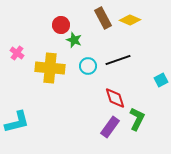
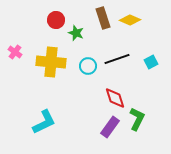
brown rectangle: rotated 10 degrees clockwise
red circle: moved 5 px left, 5 px up
green star: moved 2 px right, 7 px up
pink cross: moved 2 px left, 1 px up
black line: moved 1 px left, 1 px up
yellow cross: moved 1 px right, 6 px up
cyan square: moved 10 px left, 18 px up
cyan L-shape: moved 27 px right; rotated 12 degrees counterclockwise
